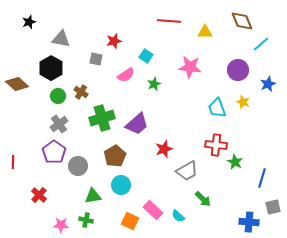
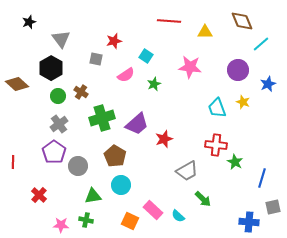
gray triangle at (61, 39): rotated 42 degrees clockwise
red star at (164, 149): moved 10 px up
brown pentagon at (115, 156): rotated 10 degrees counterclockwise
